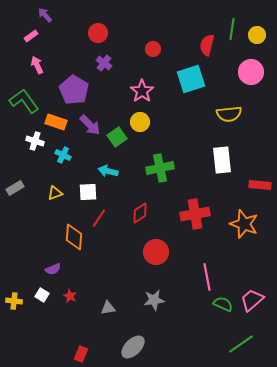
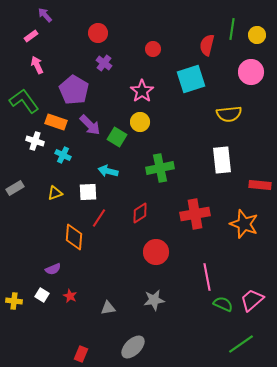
green square at (117, 137): rotated 24 degrees counterclockwise
